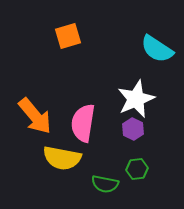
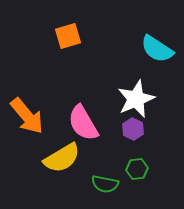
orange arrow: moved 8 px left
pink semicircle: rotated 39 degrees counterclockwise
yellow semicircle: rotated 42 degrees counterclockwise
